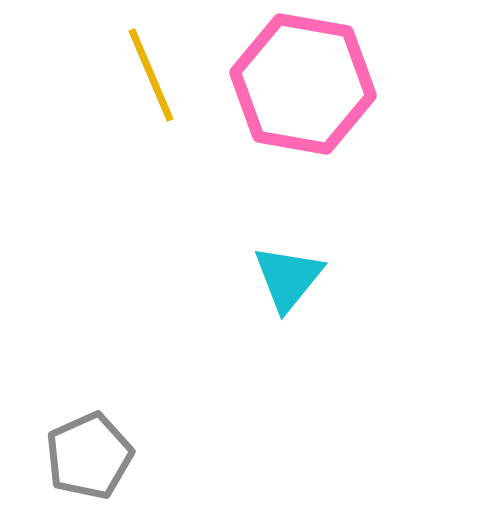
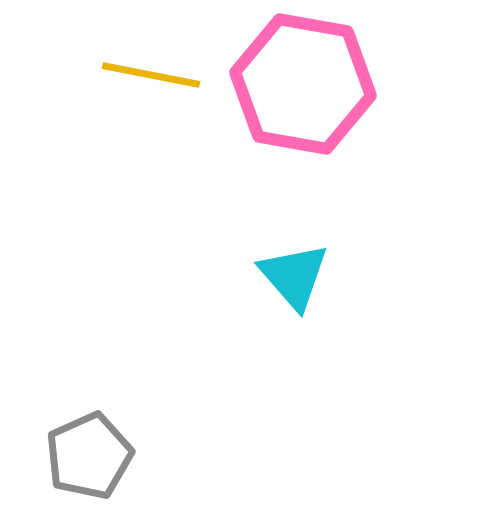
yellow line: rotated 56 degrees counterclockwise
cyan triangle: moved 6 px right, 2 px up; rotated 20 degrees counterclockwise
